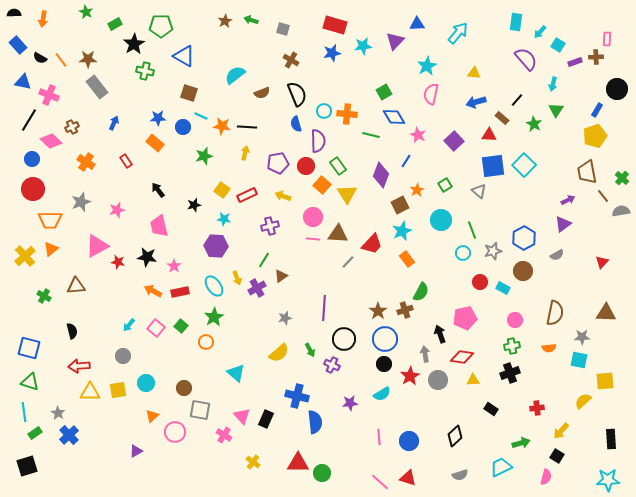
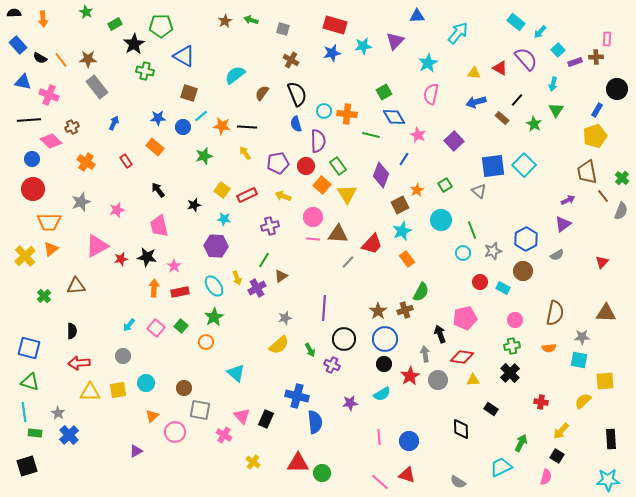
orange arrow at (43, 19): rotated 14 degrees counterclockwise
cyan rectangle at (516, 22): rotated 60 degrees counterclockwise
blue triangle at (417, 24): moved 8 px up
cyan square at (558, 45): moved 5 px down; rotated 16 degrees clockwise
cyan star at (427, 66): moved 1 px right, 3 px up
brown semicircle at (262, 93): rotated 147 degrees clockwise
cyan line at (201, 116): rotated 64 degrees counterclockwise
black line at (29, 120): rotated 55 degrees clockwise
red triangle at (489, 135): moved 11 px right, 67 px up; rotated 28 degrees clockwise
orange rectangle at (155, 143): moved 4 px down
yellow arrow at (245, 153): rotated 48 degrees counterclockwise
blue line at (406, 161): moved 2 px left, 2 px up
gray semicircle at (621, 211): rotated 120 degrees clockwise
orange trapezoid at (50, 220): moved 1 px left, 2 px down
blue hexagon at (524, 238): moved 2 px right, 1 px down
red star at (118, 262): moved 3 px right, 3 px up; rotated 24 degrees counterclockwise
orange arrow at (153, 291): moved 1 px right, 3 px up; rotated 66 degrees clockwise
green cross at (44, 296): rotated 16 degrees clockwise
black semicircle at (72, 331): rotated 14 degrees clockwise
yellow semicircle at (279, 353): moved 8 px up
red arrow at (79, 366): moved 3 px up
black cross at (510, 373): rotated 24 degrees counterclockwise
red cross at (537, 408): moved 4 px right, 6 px up; rotated 16 degrees clockwise
green rectangle at (35, 433): rotated 40 degrees clockwise
black diamond at (455, 436): moved 6 px right, 7 px up; rotated 50 degrees counterclockwise
green arrow at (521, 443): rotated 48 degrees counterclockwise
gray semicircle at (460, 475): moved 2 px left, 7 px down; rotated 49 degrees clockwise
red triangle at (408, 478): moved 1 px left, 3 px up
